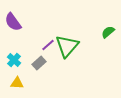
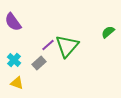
yellow triangle: rotated 16 degrees clockwise
